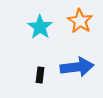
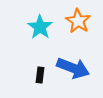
orange star: moved 2 px left
blue arrow: moved 4 px left, 1 px down; rotated 28 degrees clockwise
